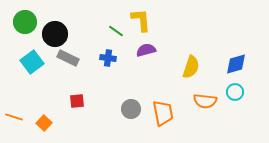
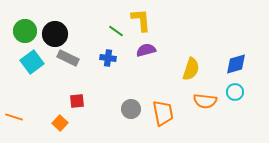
green circle: moved 9 px down
yellow semicircle: moved 2 px down
orange square: moved 16 px right
